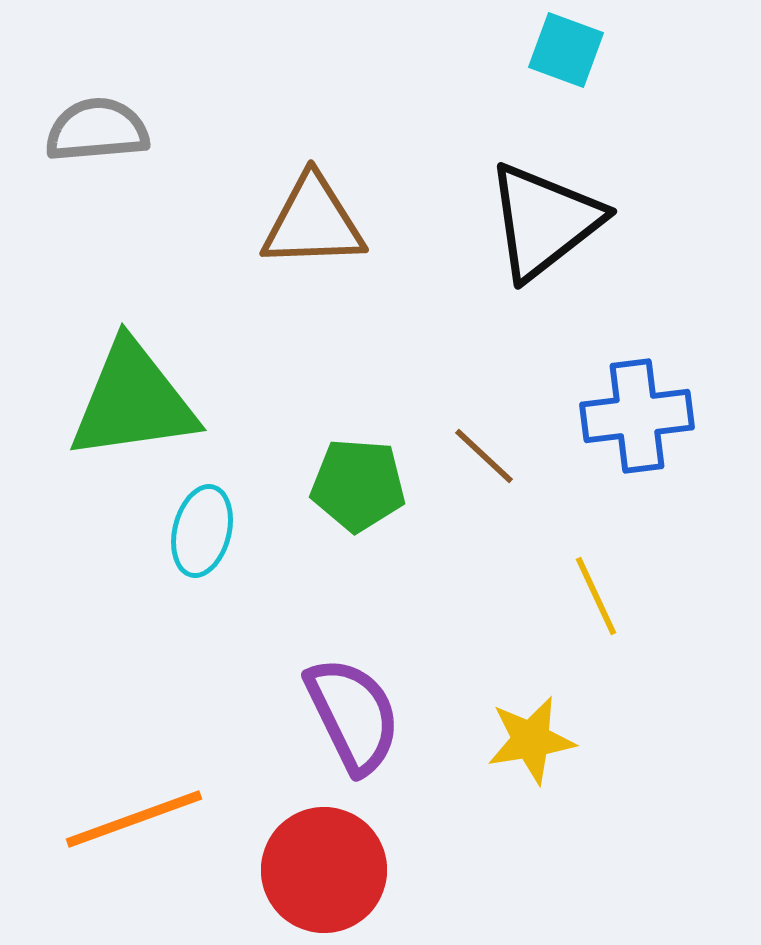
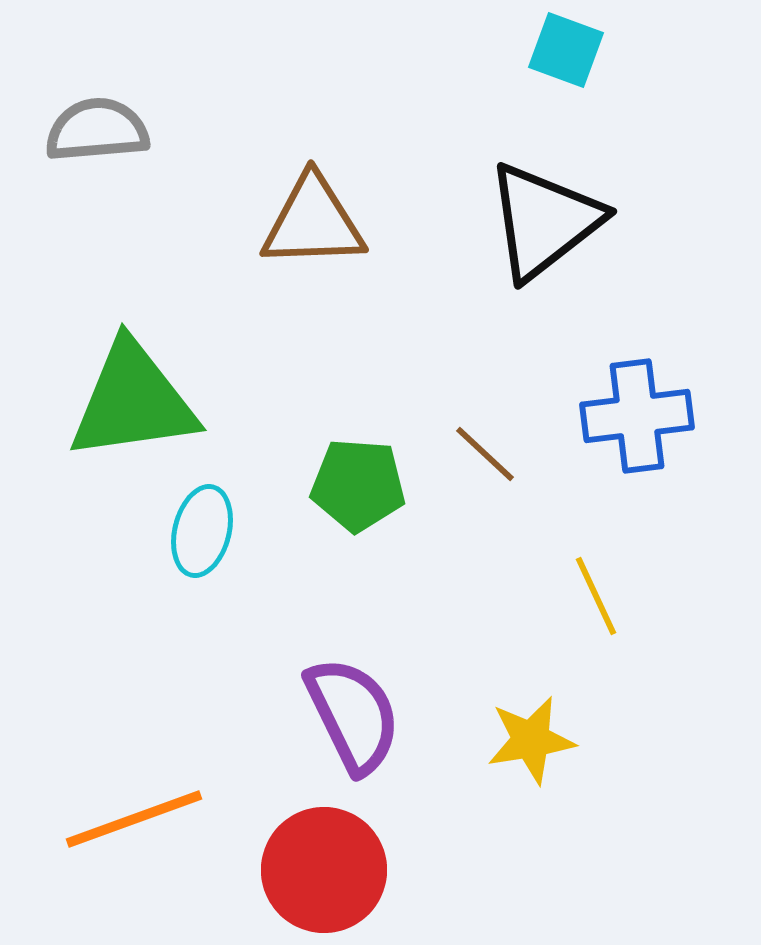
brown line: moved 1 px right, 2 px up
